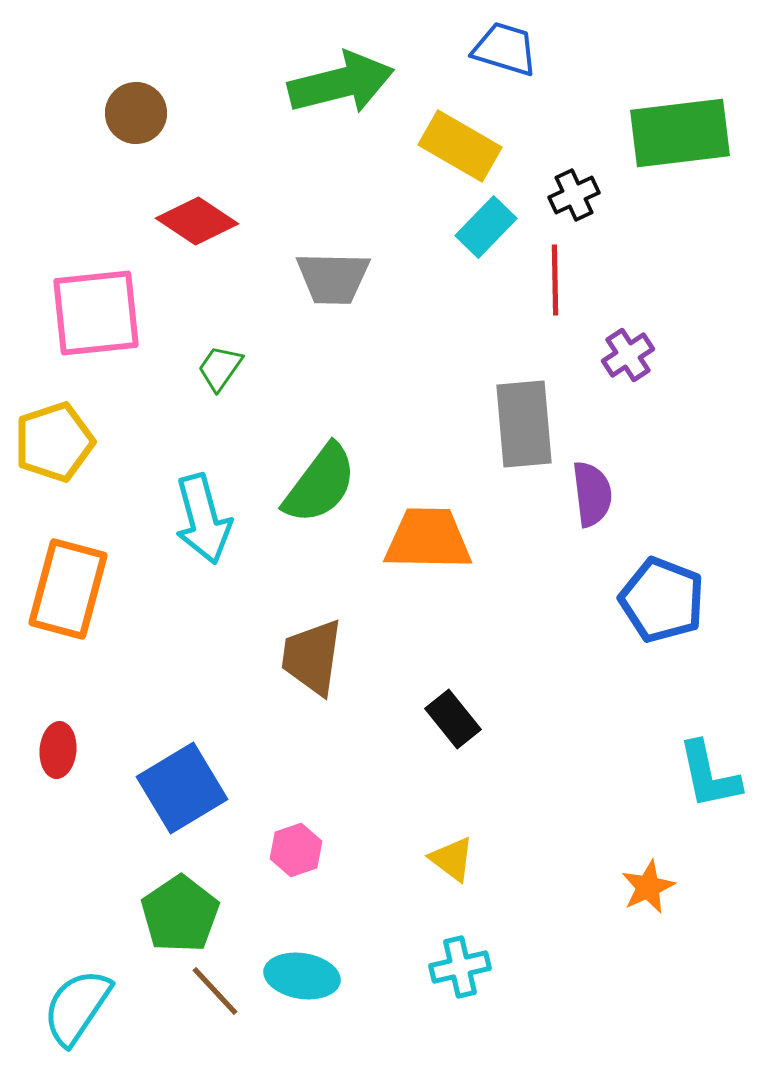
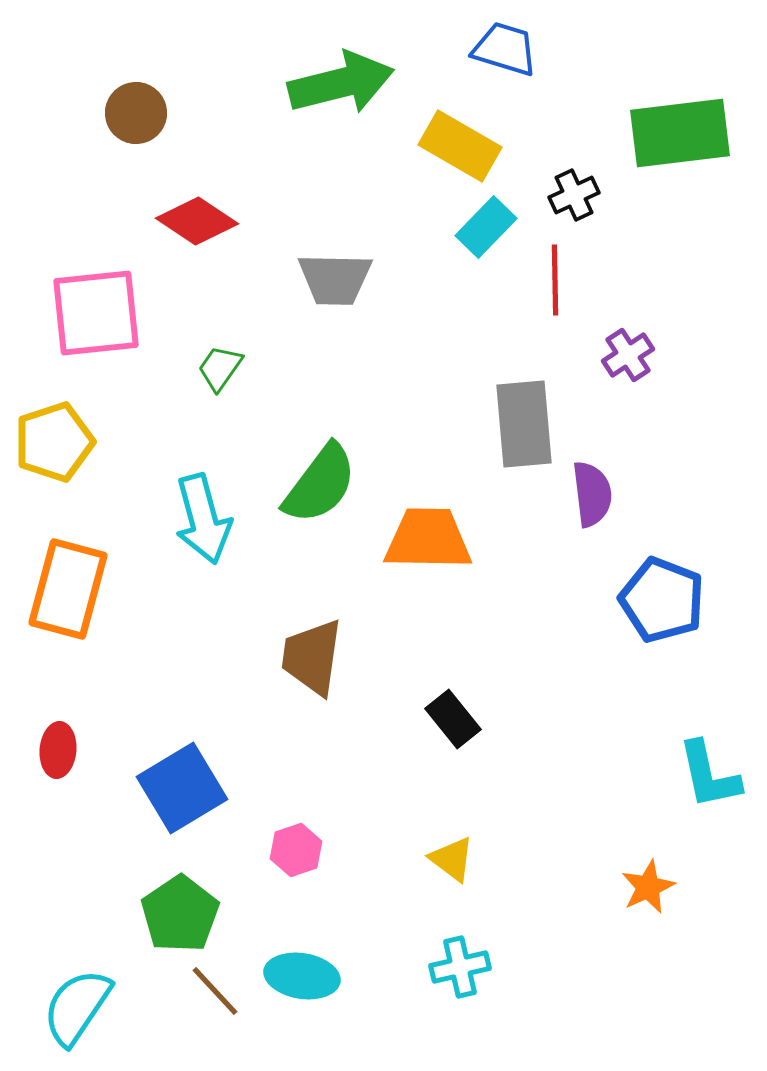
gray trapezoid: moved 2 px right, 1 px down
